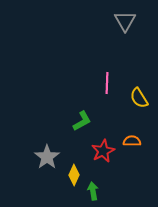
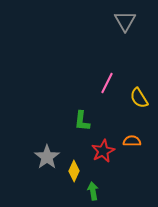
pink line: rotated 25 degrees clockwise
green L-shape: rotated 125 degrees clockwise
yellow diamond: moved 4 px up
